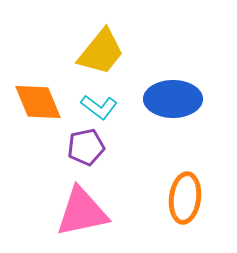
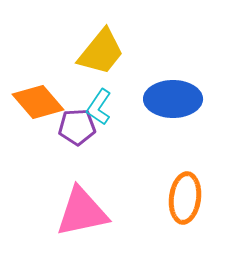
orange diamond: rotated 18 degrees counterclockwise
cyan L-shape: rotated 87 degrees clockwise
purple pentagon: moved 9 px left, 20 px up; rotated 9 degrees clockwise
